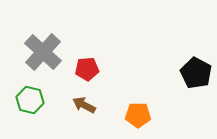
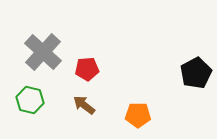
black pentagon: rotated 16 degrees clockwise
brown arrow: rotated 10 degrees clockwise
